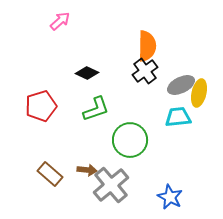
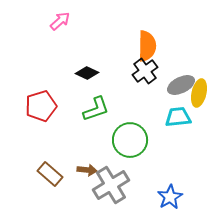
gray cross: rotated 9 degrees clockwise
blue star: rotated 15 degrees clockwise
